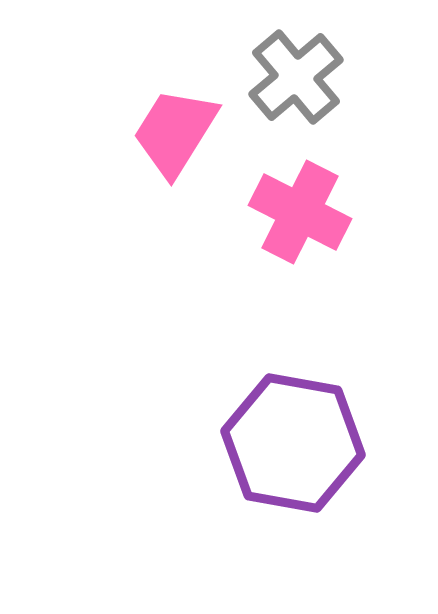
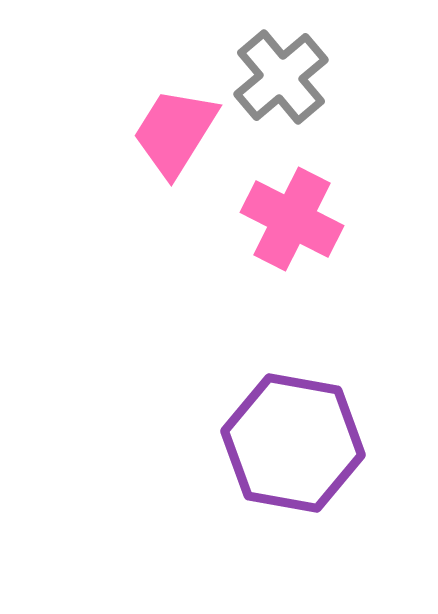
gray cross: moved 15 px left
pink cross: moved 8 px left, 7 px down
